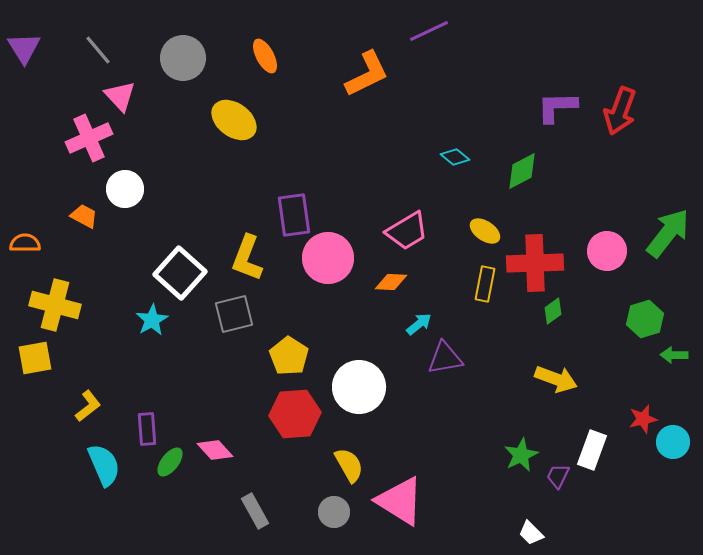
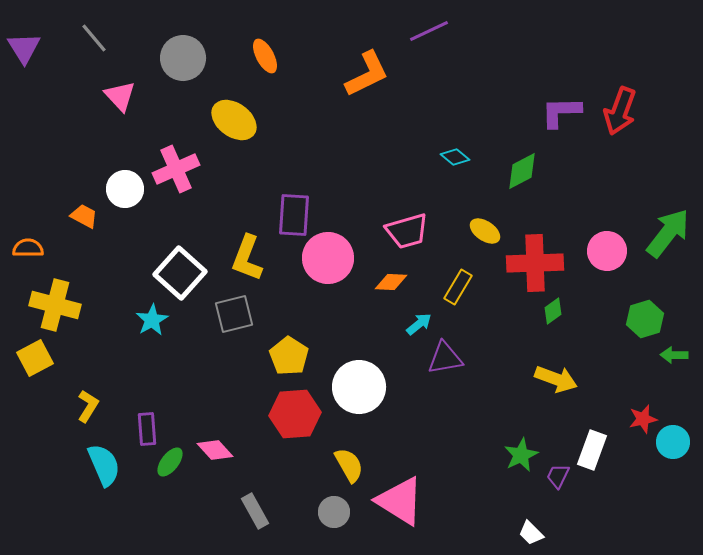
gray line at (98, 50): moved 4 px left, 12 px up
purple L-shape at (557, 107): moved 4 px right, 5 px down
pink cross at (89, 138): moved 87 px right, 31 px down
purple rectangle at (294, 215): rotated 12 degrees clockwise
pink trapezoid at (407, 231): rotated 15 degrees clockwise
orange semicircle at (25, 243): moved 3 px right, 5 px down
yellow rectangle at (485, 284): moved 27 px left, 3 px down; rotated 20 degrees clockwise
yellow square at (35, 358): rotated 18 degrees counterclockwise
yellow L-shape at (88, 406): rotated 20 degrees counterclockwise
